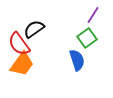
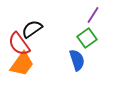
black semicircle: moved 2 px left
